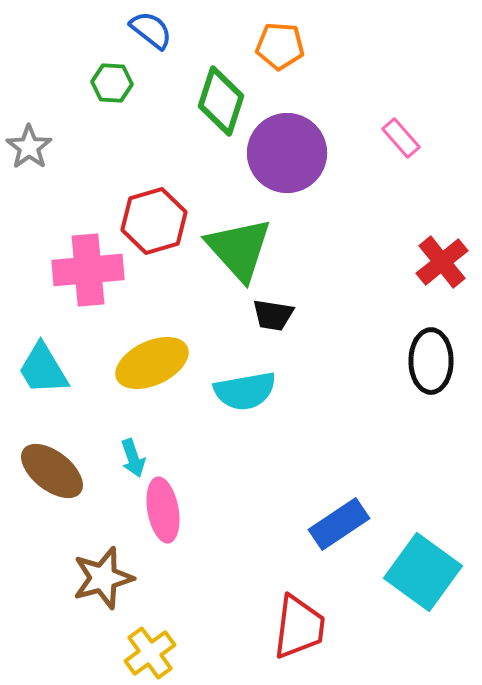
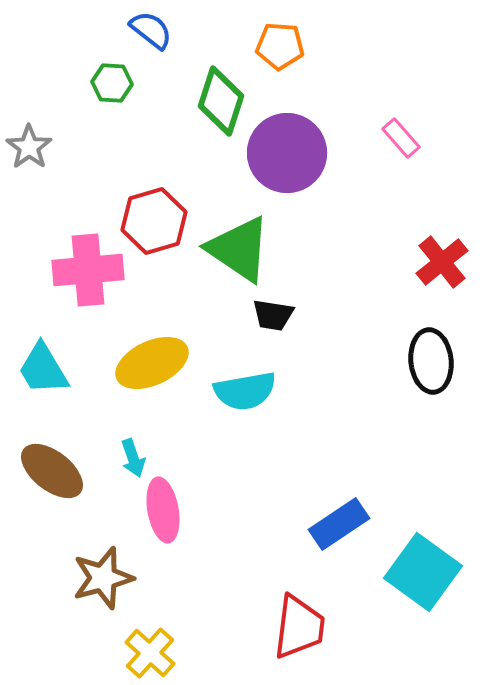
green triangle: rotated 14 degrees counterclockwise
black ellipse: rotated 6 degrees counterclockwise
yellow cross: rotated 12 degrees counterclockwise
